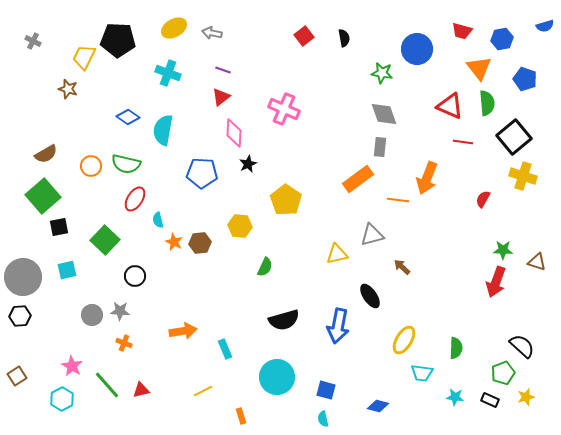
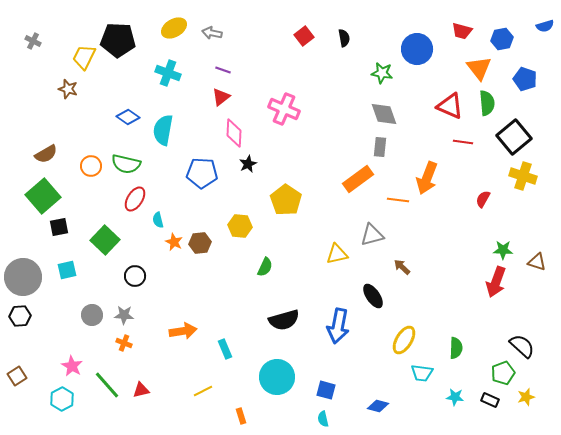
black ellipse at (370, 296): moved 3 px right
gray star at (120, 311): moved 4 px right, 4 px down
